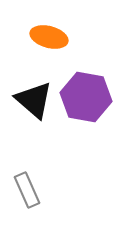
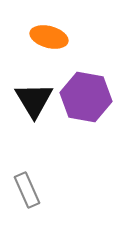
black triangle: rotated 18 degrees clockwise
